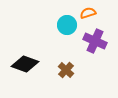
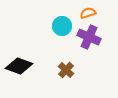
cyan circle: moved 5 px left, 1 px down
purple cross: moved 6 px left, 4 px up
black diamond: moved 6 px left, 2 px down
